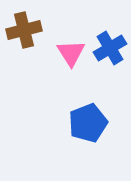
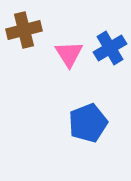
pink triangle: moved 2 px left, 1 px down
